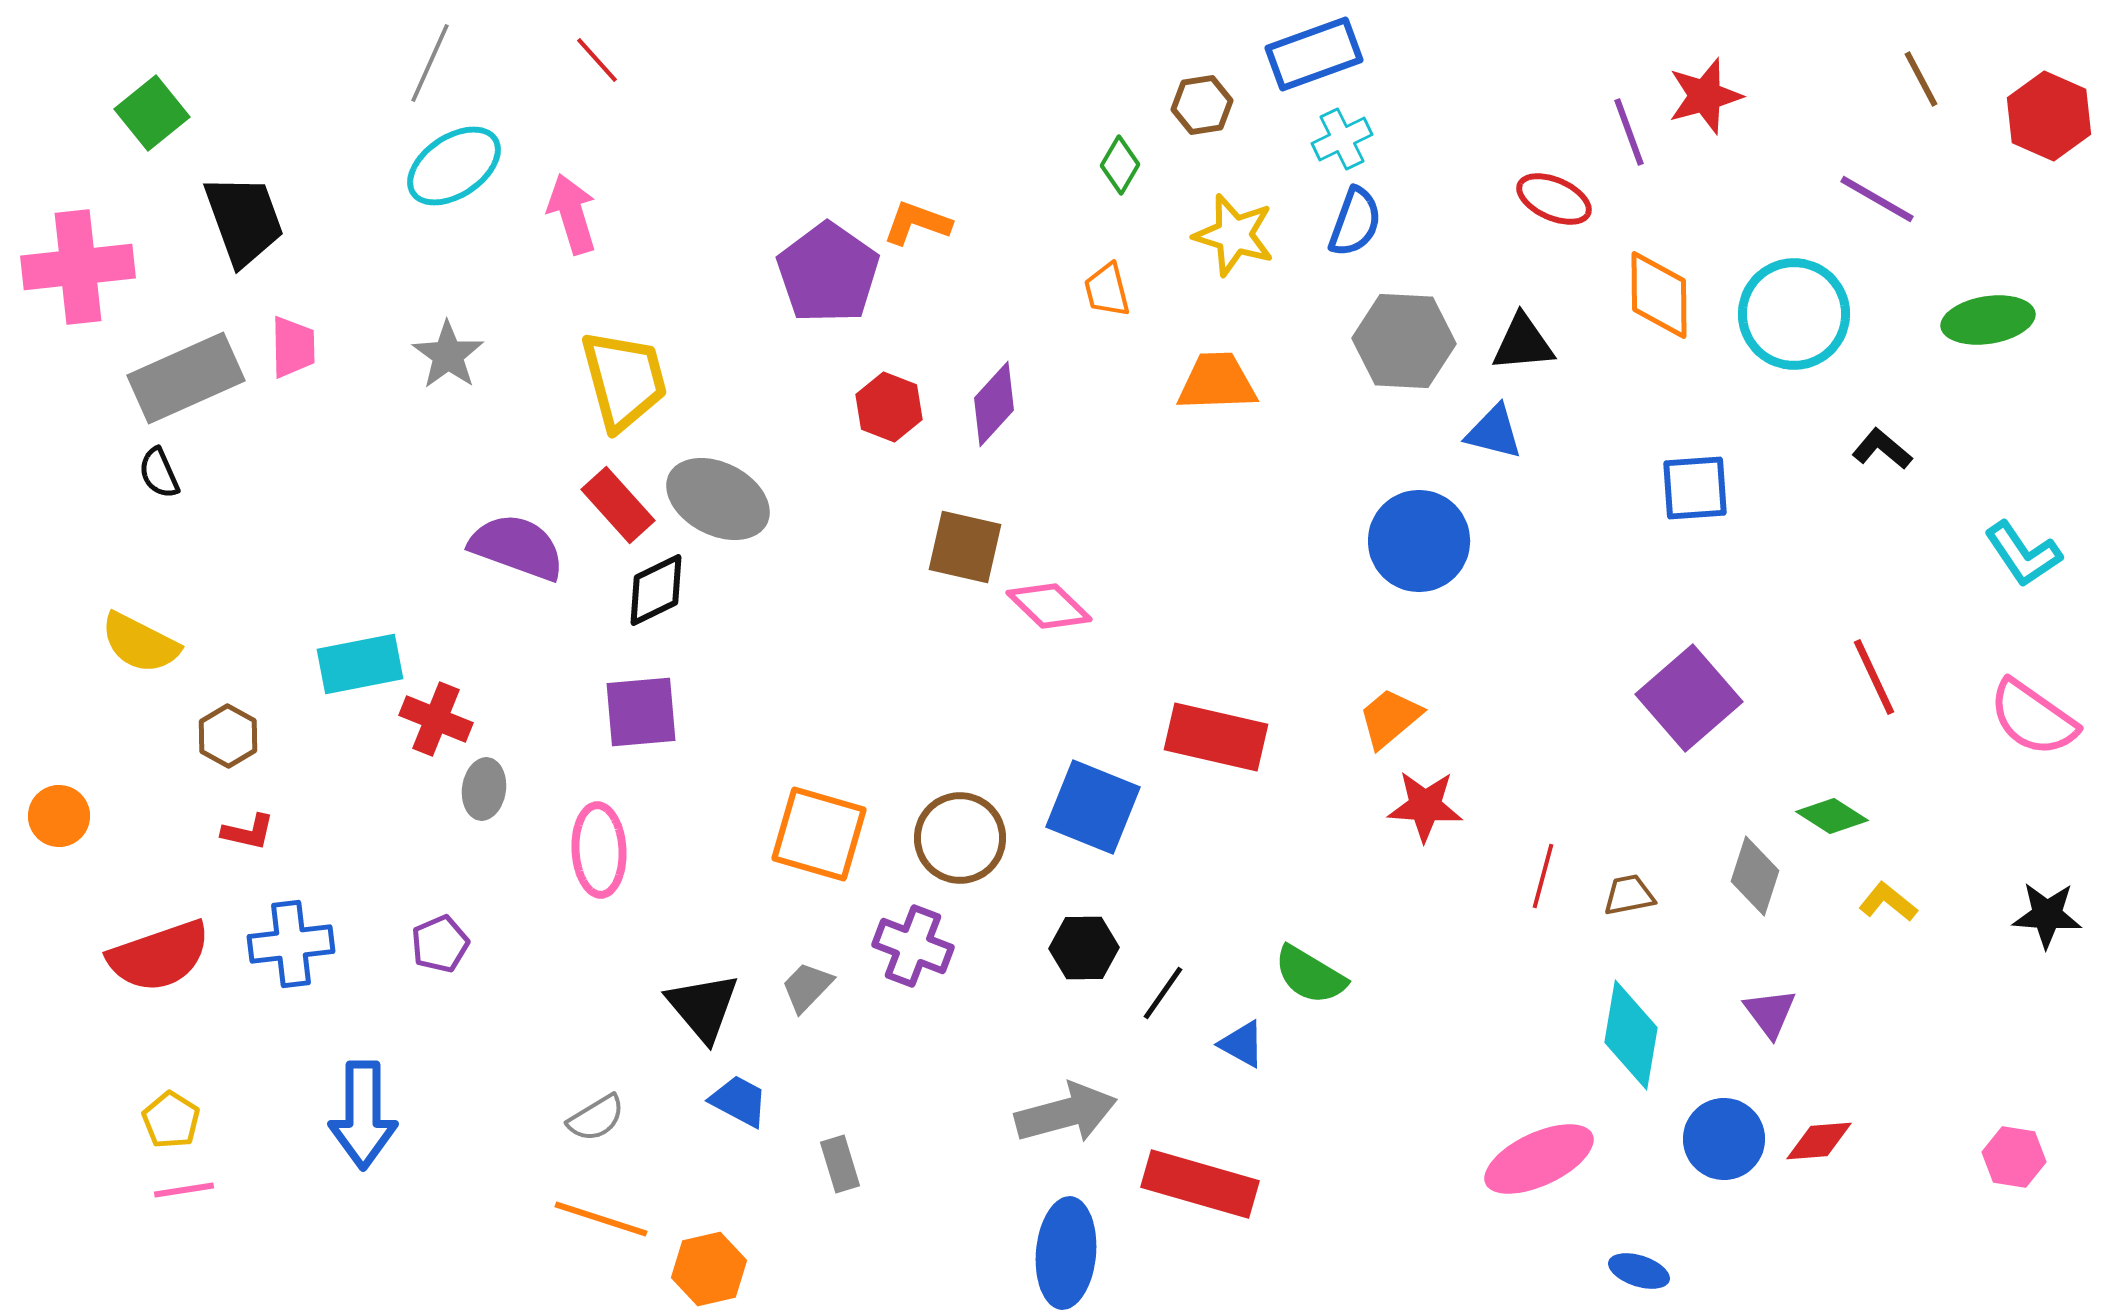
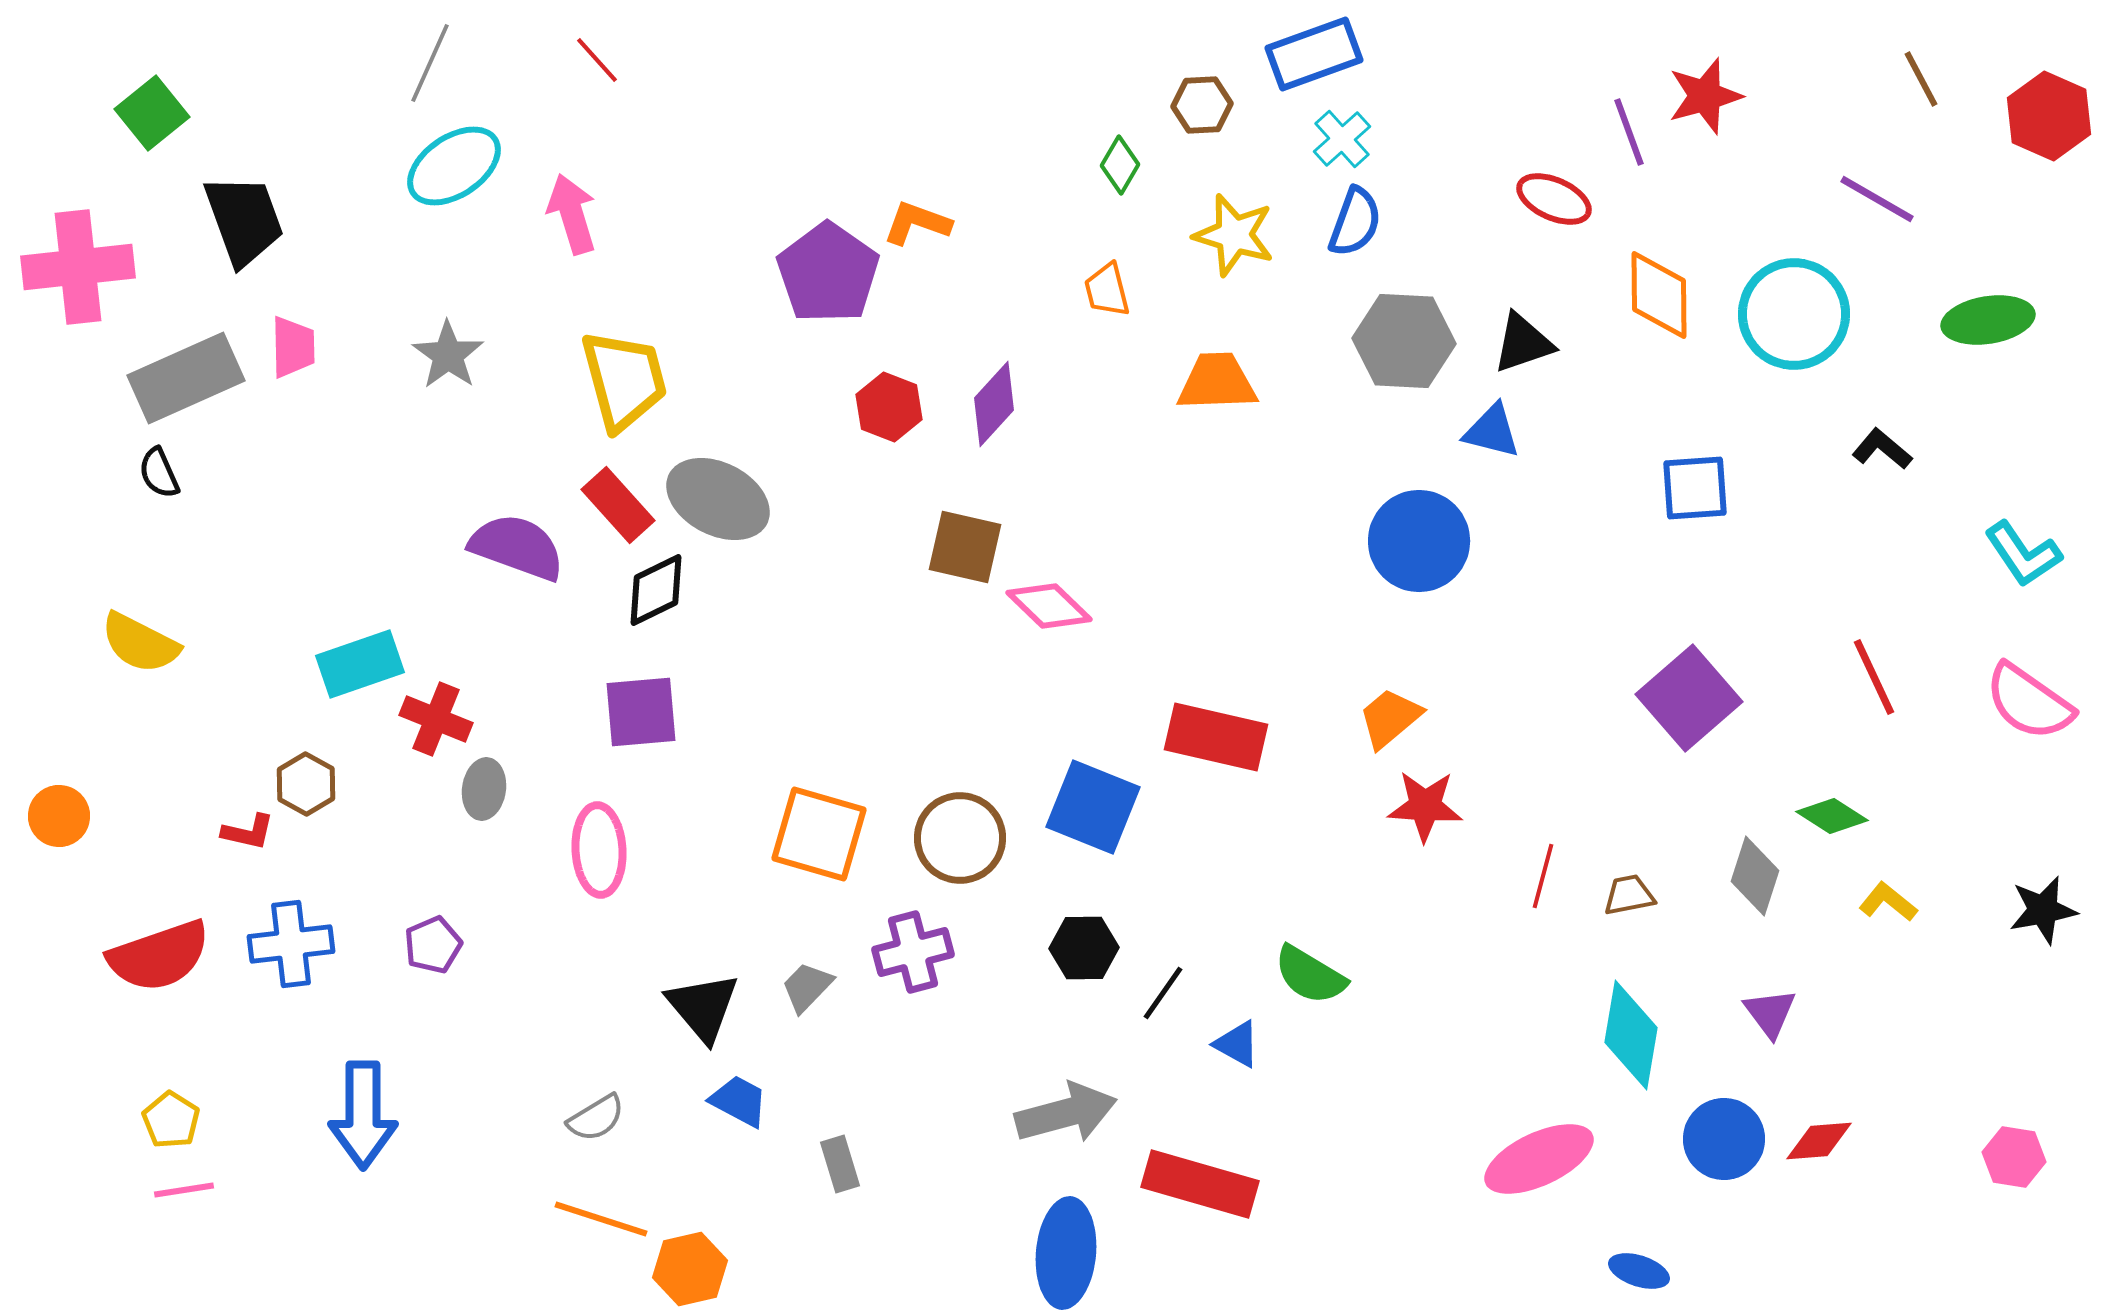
brown hexagon at (1202, 105): rotated 6 degrees clockwise
cyan cross at (1342, 139): rotated 16 degrees counterclockwise
black triangle at (1523, 343): rotated 14 degrees counterclockwise
blue triangle at (1494, 432): moved 2 px left, 1 px up
cyan rectangle at (360, 664): rotated 8 degrees counterclockwise
pink semicircle at (2033, 718): moved 4 px left, 16 px up
brown hexagon at (228, 736): moved 78 px right, 48 px down
black star at (2047, 915): moved 4 px left, 5 px up; rotated 14 degrees counterclockwise
purple pentagon at (440, 944): moved 7 px left, 1 px down
purple cross at (913, 946): moved 6 px down; rotated 36 degrees counterclockwise
blue triangle at (1242, 1044): moved 5 px left
orange hexagon at (709, 1269): moved 19 px left
